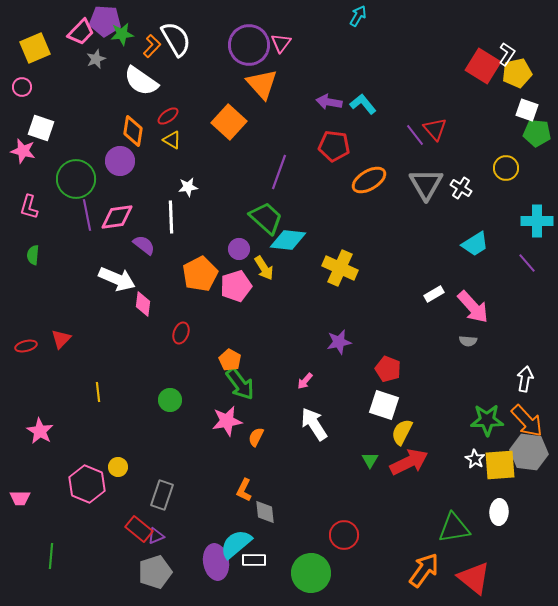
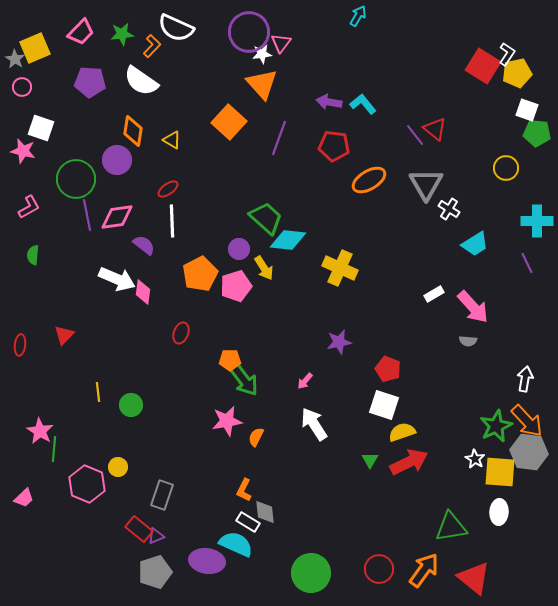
purple pentagon at (105, 21): moved 15 px left, 61 px down
white semicircle at (176, 39): moved 11 px up; rotated 144 degrees clockwise
purple circle at (249, 45): moved 13 px up
gray star at (96, 59): moved 81 px left; rotated 18 degrees counterclockwise
red ellipse at (168, 116): moved 73 px down
red triangle at (435, 129): rotated 10 degrees counterclockwise
purple circle at (120, 161): moved 3 px left, 1 px up
purple line at (279, 172): moved 34 px up
white star at (188, 187): moved 74 px right, 133 px up
white cross at (461, 188): moved 12 px left, 21 px down
pink L-shape at (29, 207): rotated 135 degrees counterclockwise
white line at (171, 217): moved 1 px right, 4 px down
purple line at (527, 263): rotated 15 degrees clockwise
pink diamond at (143, 304): moved 12 px up
red triangle at (61, 339): moved 3 px right, 4 px up
red ellipse at (26, 346): moved 6 px left, 1 px up; rotated 70 degrees counterclockwise
orange pentagon at (230, 360): rotated 30 degrees counterclockwise
green arrow at (240, 384): moved 4 px right, 4 px up
green circle at (170, 400): moved 39 px left, 5 px down
green star at (487, 420): moved 9 px right, 6 px down; rotated 24 degrees counterclockwise
yellow semicircle at (402, 432): rotated 44 degrees clockwise
yellow square at (500, 465): moved 7 px down; rotated 8 degrees clockwise
pink trapezoid at (20, 498): moved 4 px right; rotated 45 degrees counterclockwise
green triangle at (454, 528): moved 3 px left, 1 px up
red circle at (344, 535): moved 35 px right, 34 px down
cyan semicircle at (236, 544): rotated 64 degrees clockwise
green line at (51, 556): moved 3 px right, 107 px up
white rectangle at (254, 560): moved 6 px left, 38 px up; rotated 30 degrees clockwise
purple ellipse at (216, 562): moved 9 px left, 1 px up; rotated 72 degrees counterclockwise
